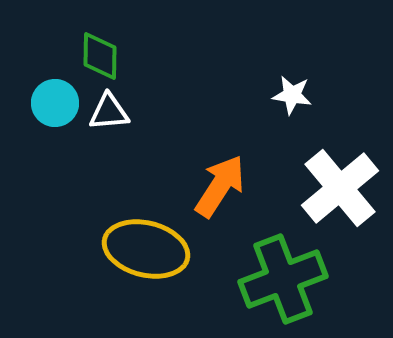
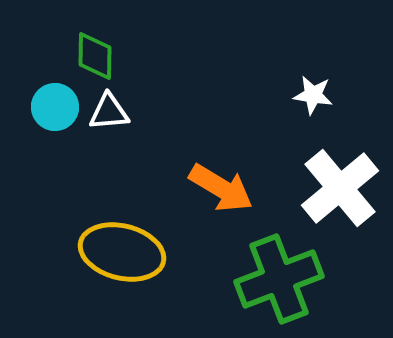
green diamond: moved 5 px left
white star: moved 21 px right
cyan circle: moved 4 px down
orange arrow: moved 1 px right, 2 px down; rotated 88 degrees clockwise
yellow ellipse: moved 24 px left, 3 px down
green cross: moved 4 px left
